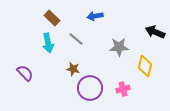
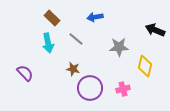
blue arrow: moved 1 px down
black arrow: moved 2 px up
